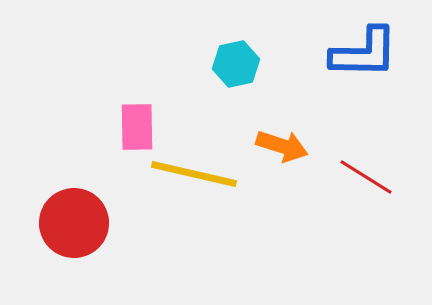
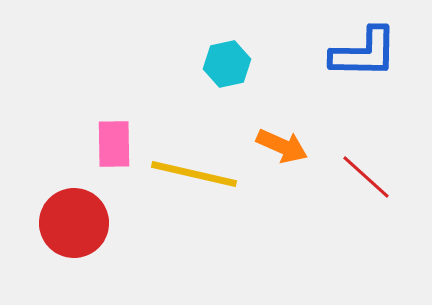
cyan hexagon: moved 9 px left
pink rectangle: moved 23 px left, 17 px down
orange arrow: rotated 6 degrees clockwise
red line: rotated 10 degrees clockwise
